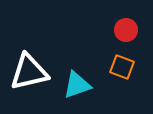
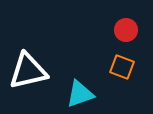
white triangle: moved 1 px left, 1 px up
cyan triangle: moved 3 px right, 9 px down
